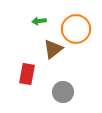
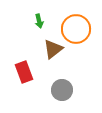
green arrow: rotated 96 degrees counterclockwise
red rectangle: moved 3 px left, 2 px up; rotated 30 degrees counterclockwise
gray circle: moved 1 px left, 2 px up
